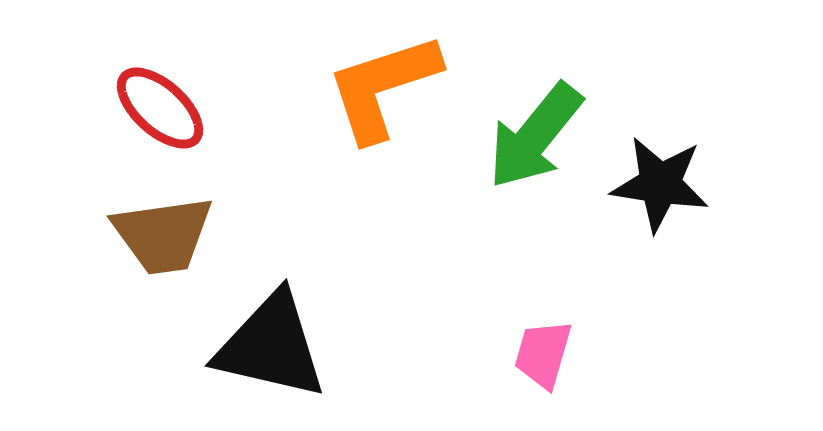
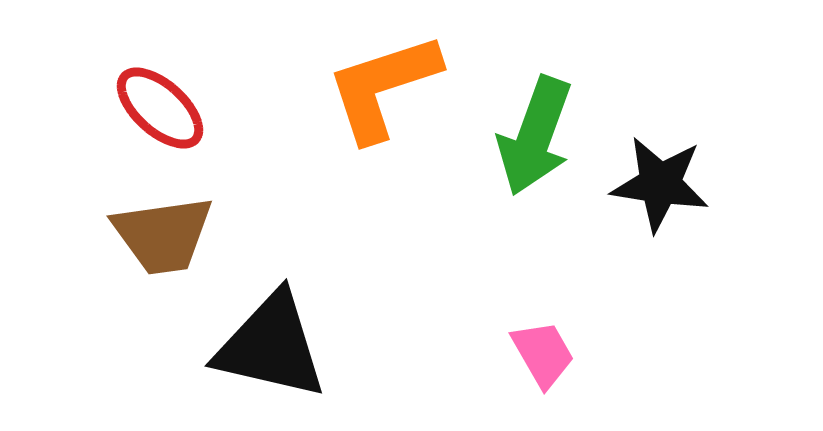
green arrow: rotated 19 degrees counterclockwise
pink trapezoid: rotated 134 degrees clockwise
